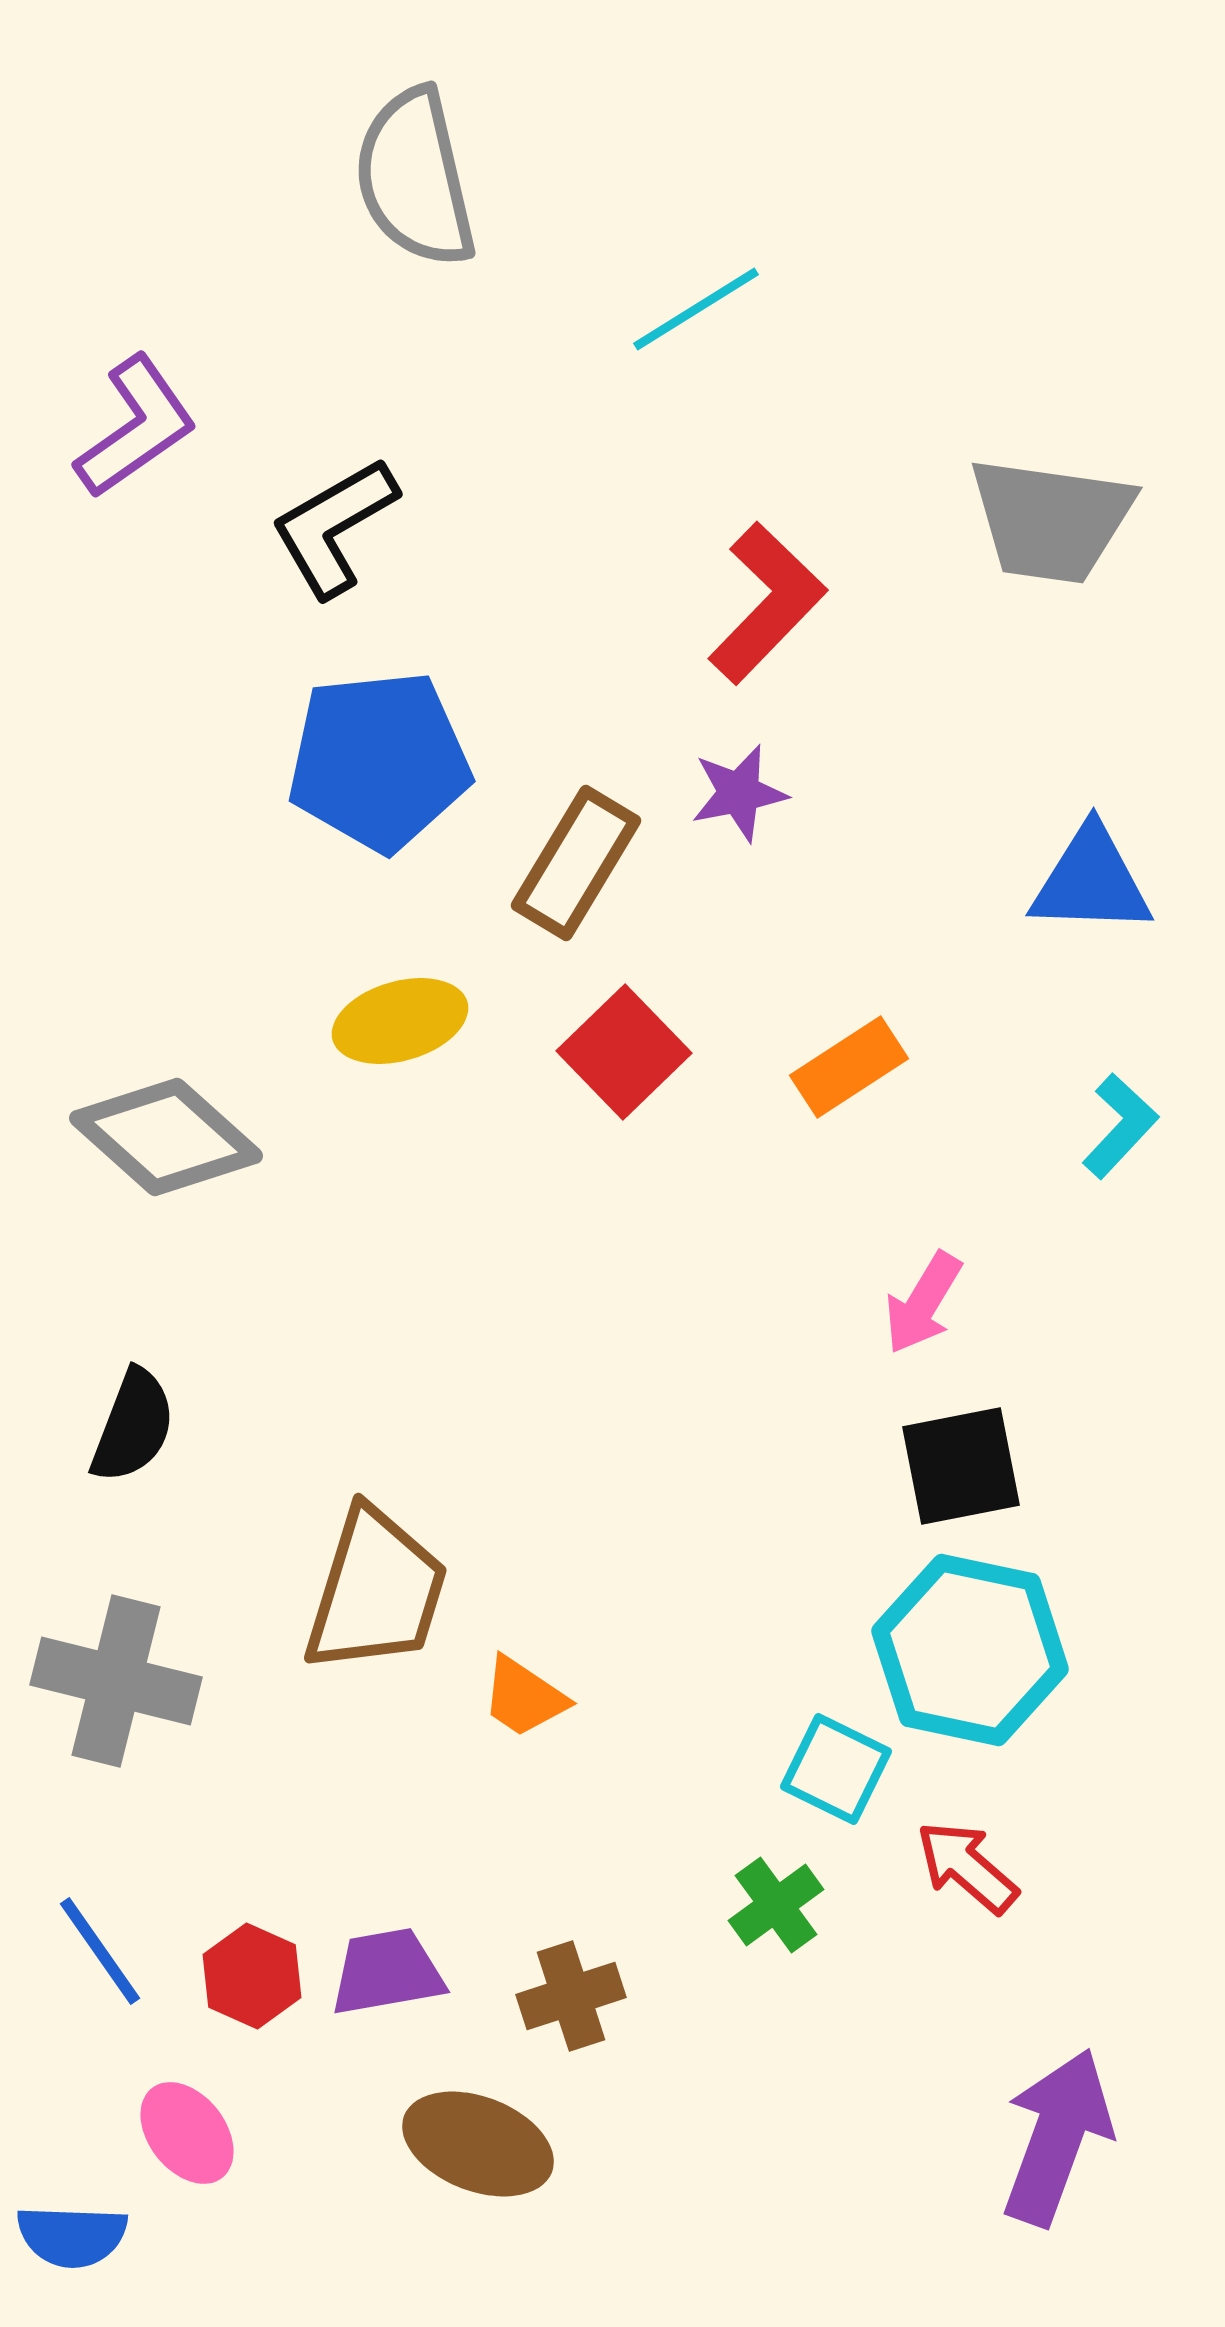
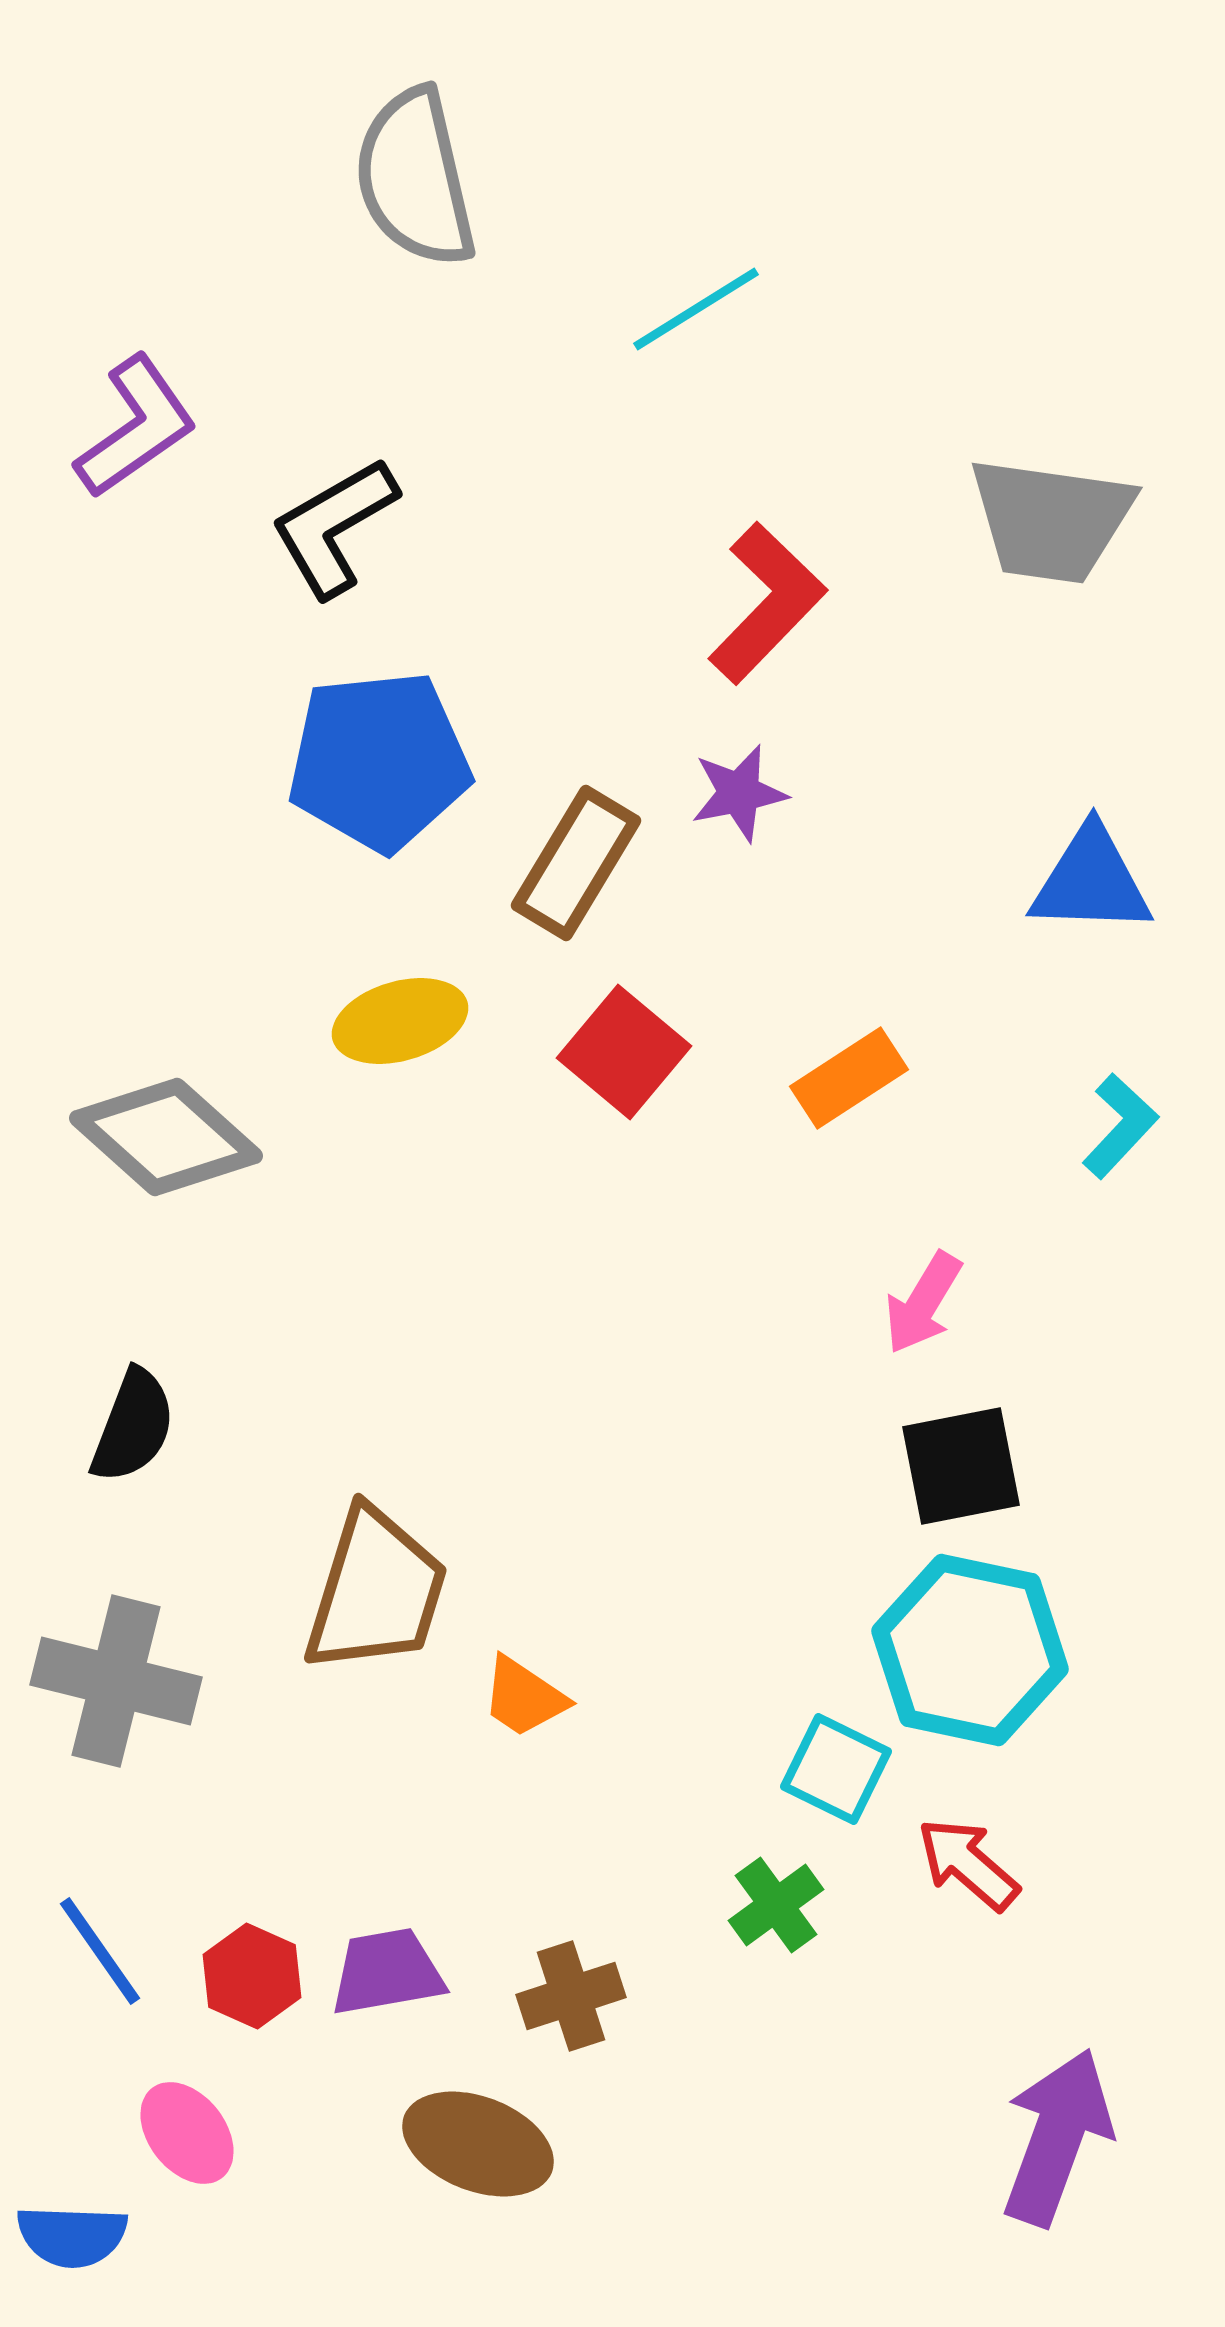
red square: rotated 6 degrees counterclockwise
orange rectangle: moved 11 px down
red arrow: moved 1 px right, 3 px up
